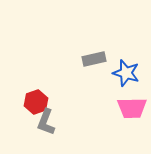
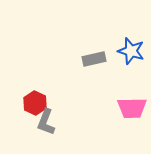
blue star: moved 5 px right, 22 px up
red hexagon: moved 1 px left, 1 px down; rotated 15 degrees counterclockwise
